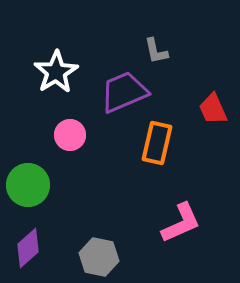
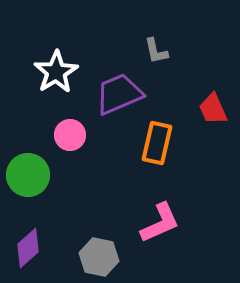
purple trapezoid: moved 5 px left, 2 px down
green circle: moved 10 px up
pink L-shape: moved 21 px left
